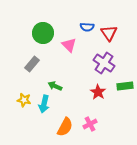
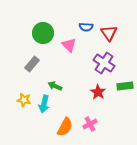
blue semicircle: moved 1 px left
